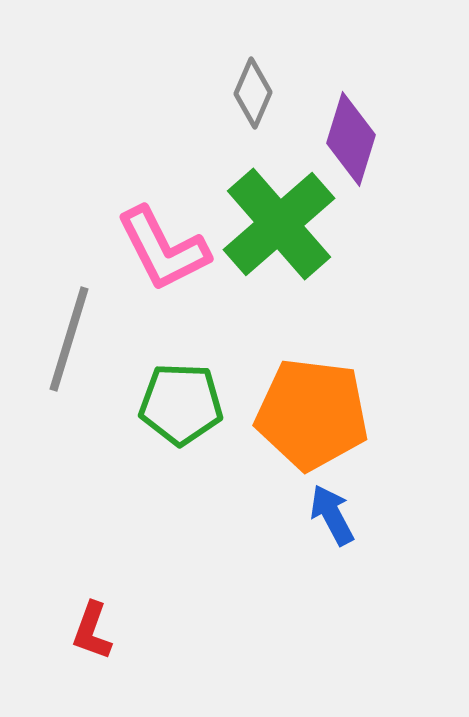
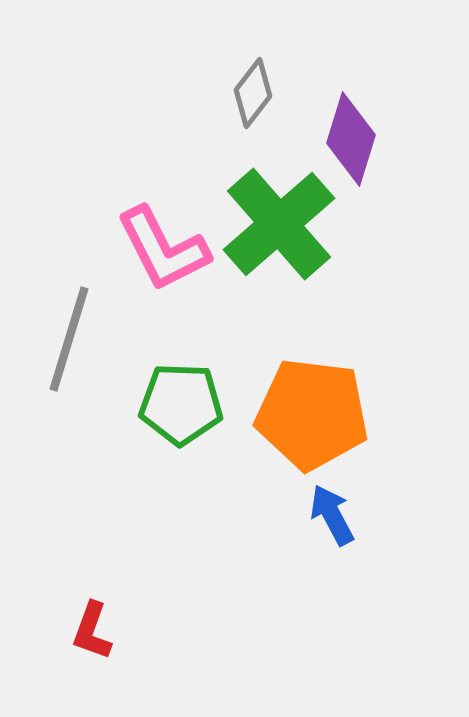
gray diamond: rotated 14 degrees clockwise
